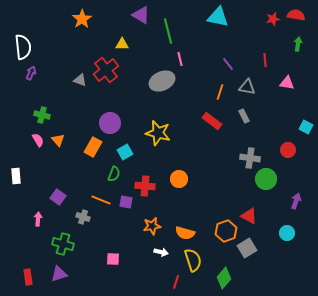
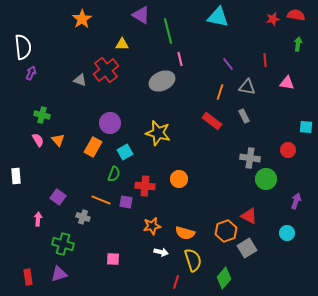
cyan square at (306, 127): rotated 24 degrees counterclockwise
